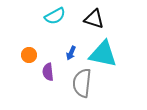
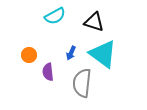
black triangle: moved 3 px down
cyan triangle: rotated 24 degrees clockwise
